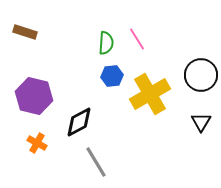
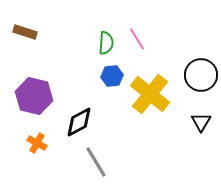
yellow cross: rotated 21 degrees counterclockwise
